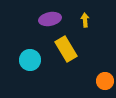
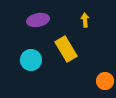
purple ellipse: moved 12 px left, 1 px down
cyan circle: moved 1 px right
